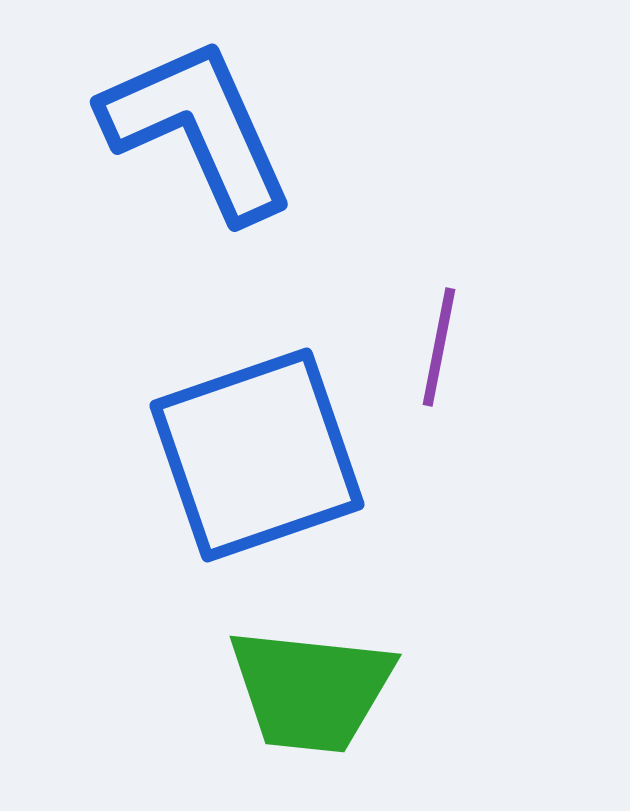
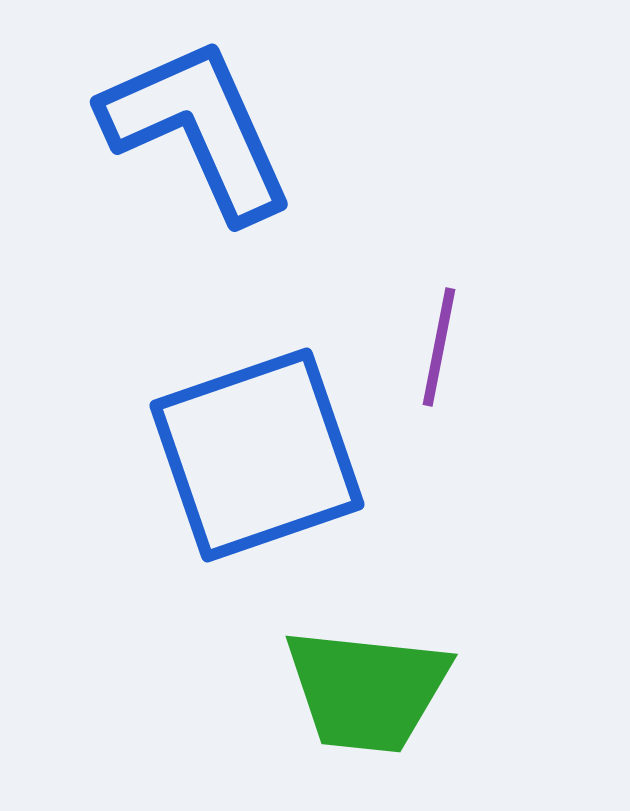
green trapezoid: moved 56 px right
